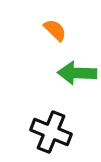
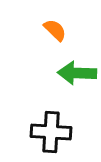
black cross: rotated 18 degrees counterclockwise
